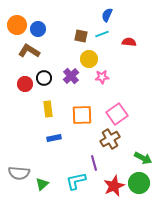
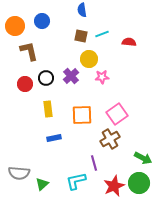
blue semicircle: moved 25 px left, 5 px up; rotated 32 degrees counterclockwise
orange circle: moved 2 px left, 1 px down
blue circle: moved 4 px right, 8 px up
brown L-shape: rotated 45 degrees clockwise
black circle: moved 2 px right
